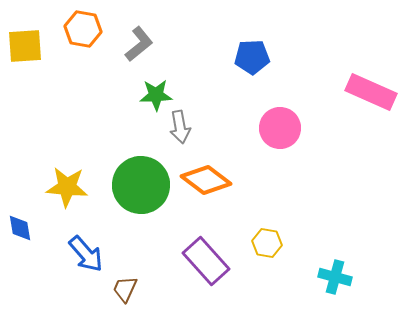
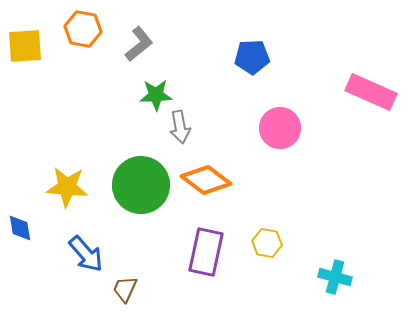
purple rectangle: moved 9 px up; rotated 54 degrees clockwise
